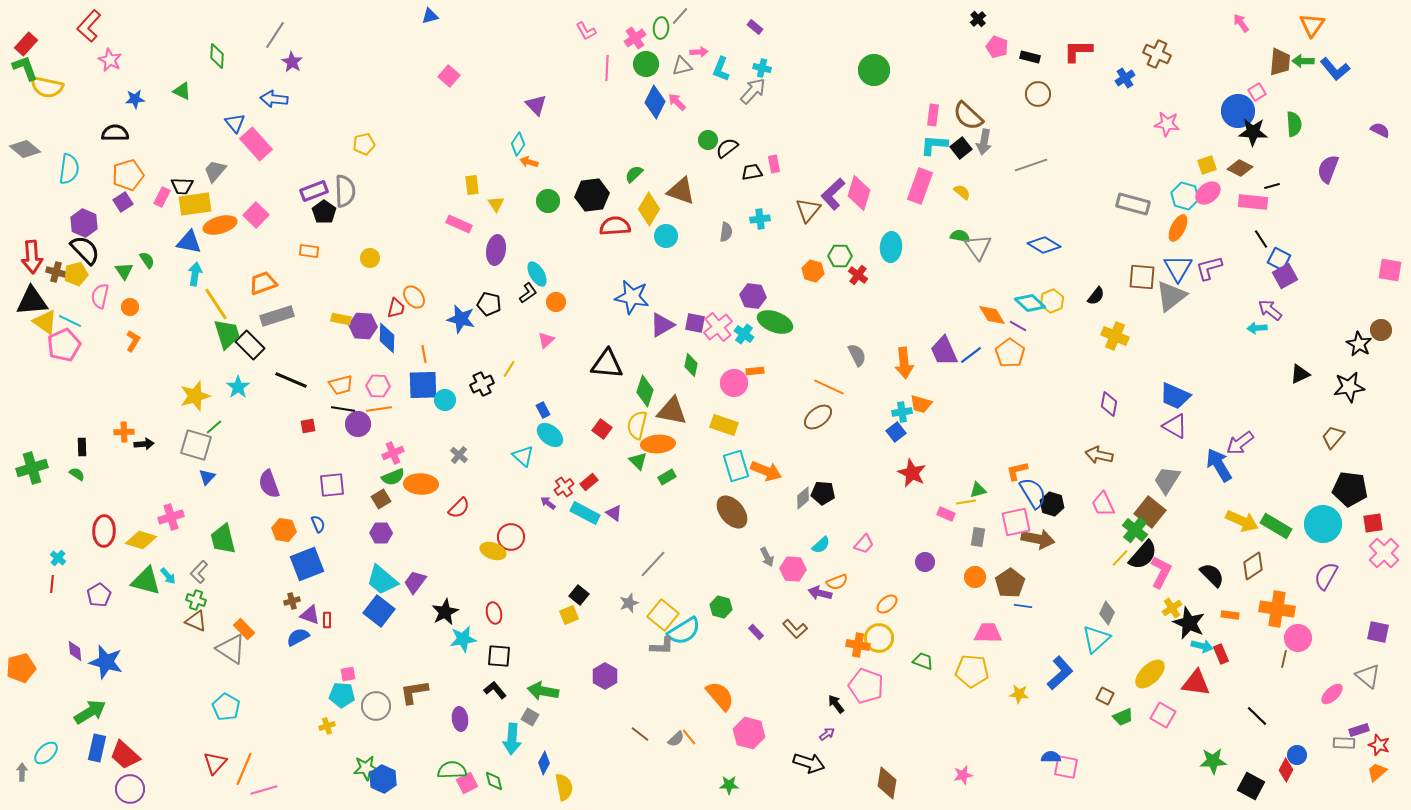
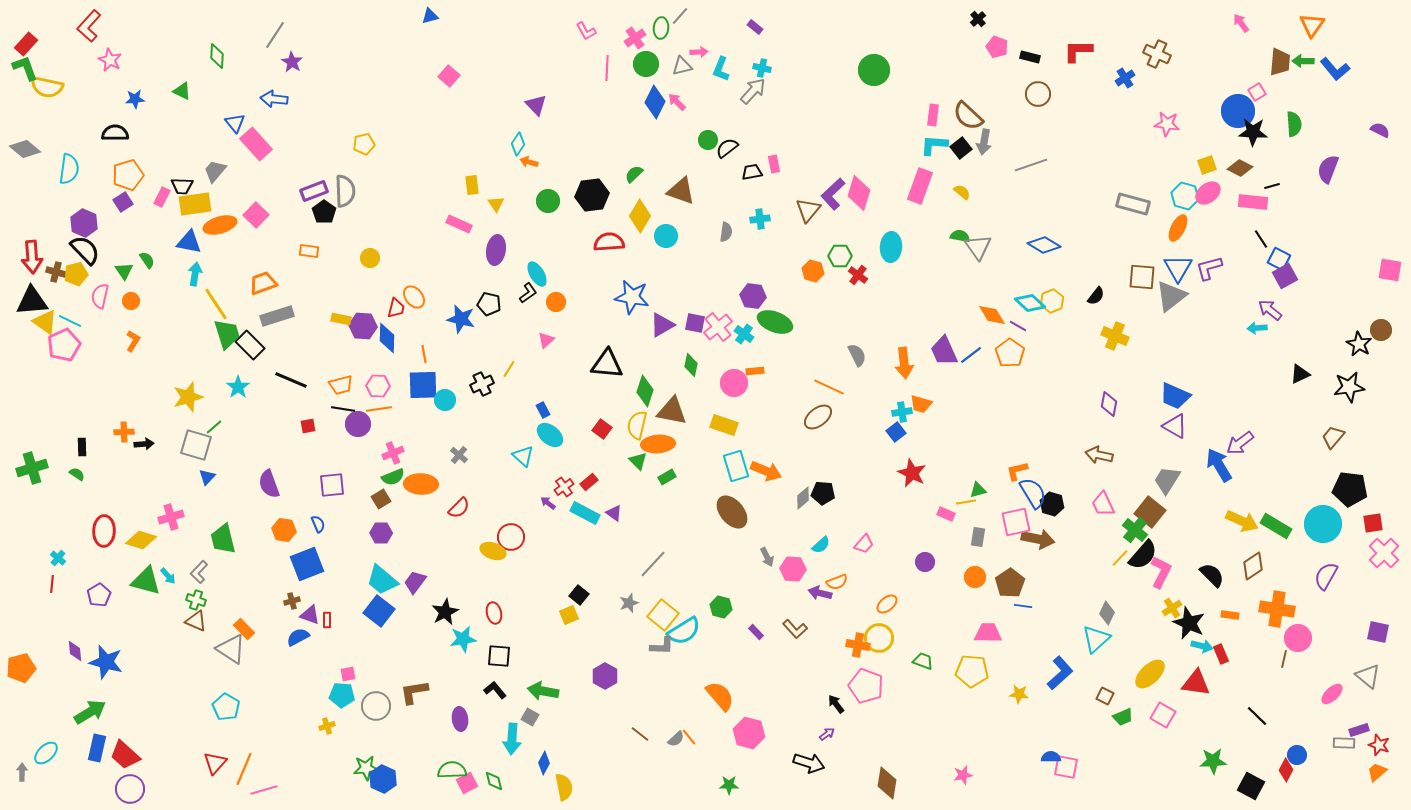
yellow diamond at (649, 209): moved 9 px left, 7 px down
red semicircle at (615, 226): moved 6 px left, 16 px down
orange circle at (130, 307): moved 1 px right, 6 px up
yellow star at (195, 396): moved 7 px left, 1 px down
